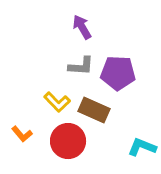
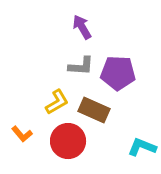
yellow L-shape: rotated 76 degrees counterclockwise
